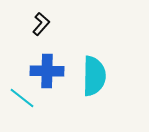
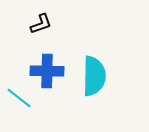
black L-shape: rotated 30 degrees clockwise
cyan line: moved 3 px left
